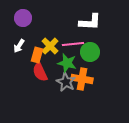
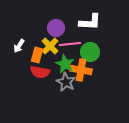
purple circle: moved 33 px right, 10 px down
pink line: moved 3 px left
green star: moved 2 px left, 1 px down; rotated 12 degrees clockwise
red semicircle: rotated 54 degrees counterclockwise
orange cross: moved 1 px left, 9 px up
